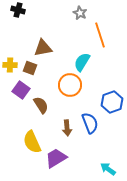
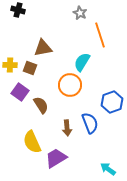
purple square: moved 1 px left, 2 px down
